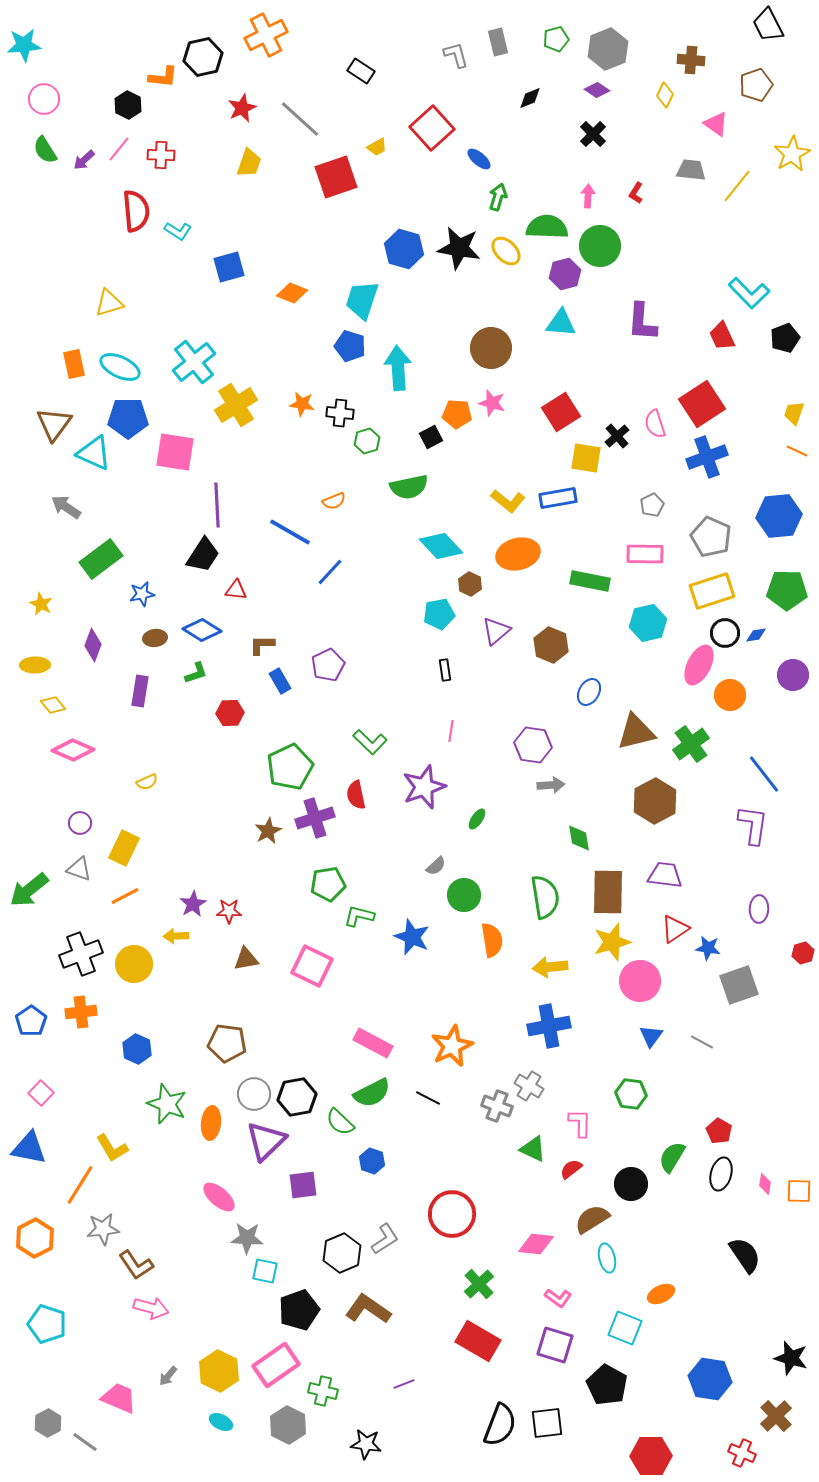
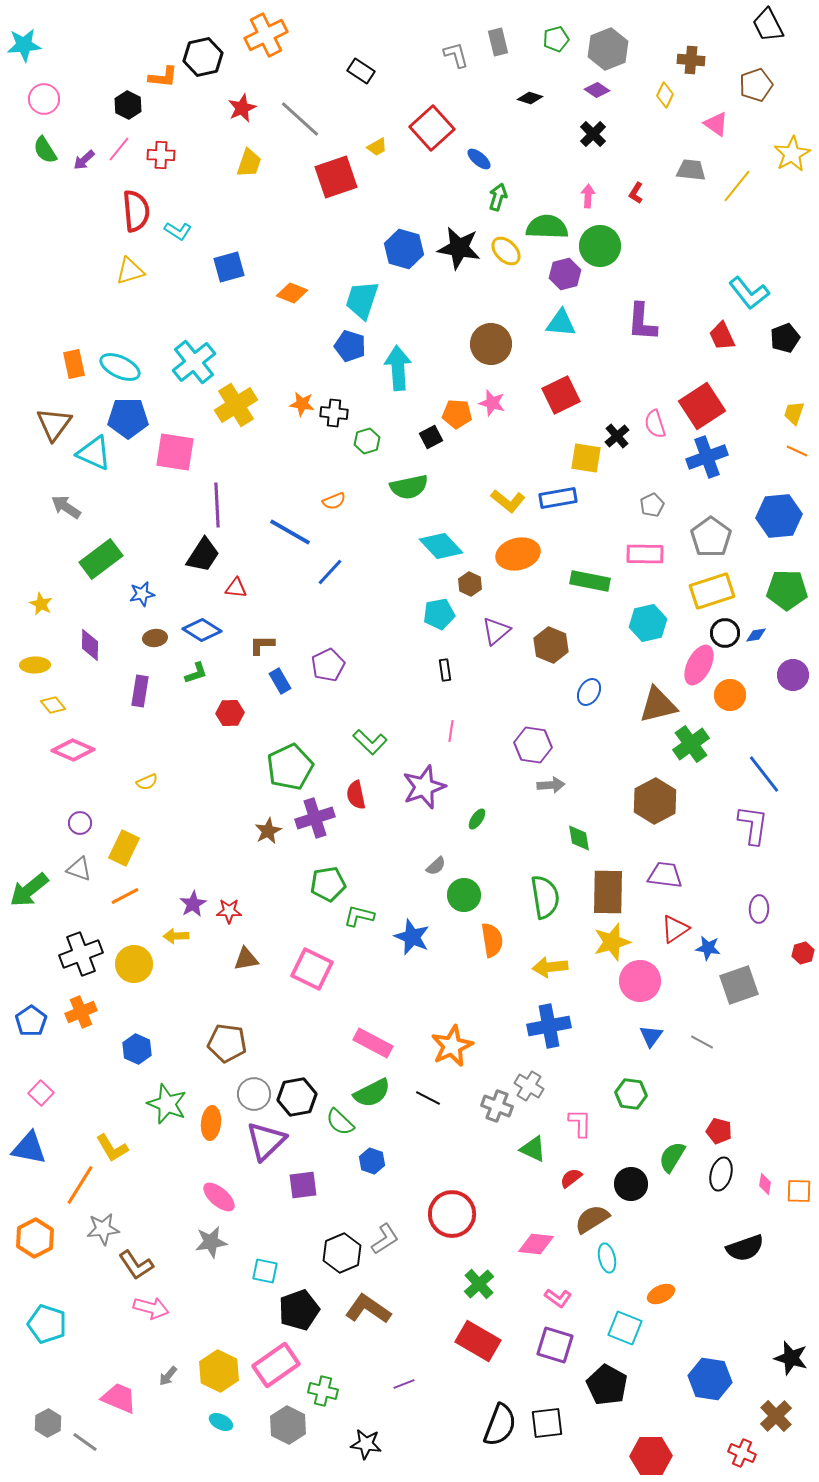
black diamond at (530, 98): rotated 40 degrees clockwise
cyan L-shape at (749, 293): rotated 6 degrees clockwise
yellow triangle at (109, 303): moved 21 px right, 32 px up
brown circle at (491, 348): moved 4 px up
red square at (702, 404): moved 2 px down
red square at (561, 412): moved 17 px up; rotated 6 degrees clockwise
black cross at (340, 413): moved 6 px left
gray pentagon at (711, 537): rotated 12 degrees clockwise
red triangle at (236, 590): moved 2 px up
purple diamond at (93, 645): moved 3 px left; rotated 20 degrees counterclockwise
brown triangle at (636, 732): moved 22 px right, 27 px up
pink square at (312, 966): moved 3 px down
orange cross at (81, 1012): rotated 16 degrees counterclockwise
red pentagon at (719, 1131): rotated 15 degrees counterclockwise
red semicircle at (571, 1169): moved 9 px down
gray star at (247, 1238): moved 36 px left, 4 px down; rotated 12 degrees counterclockwise
black semicircle at (745, 1255): moved 7 px up; rotated 105 degrees clockwise
